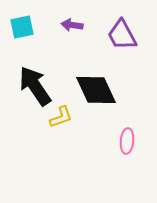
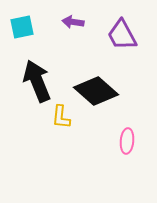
purple arrow: moved 1 px right, 3 px up
black arrow: moved 2 px right, 5 px up; rotated 12 degrees clockwise
black diamond: moved 1 px down; rotated 24 degrees counterclockwise
yellow L-shape: rotated 115 degrees clockwise
